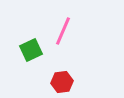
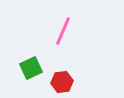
green square: moved 18 px down
